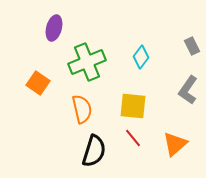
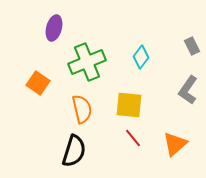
yellow square: moved 4 px left, 1 px up
black semicircle: moved 20 px left
